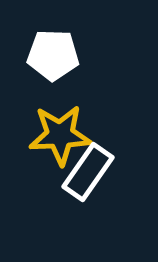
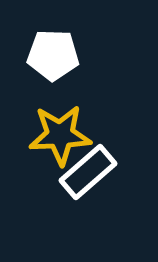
white rectangle: rotated 14 degrees clockwise
